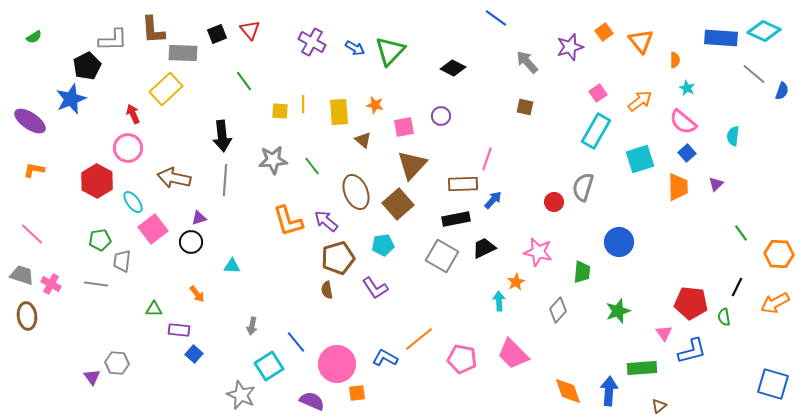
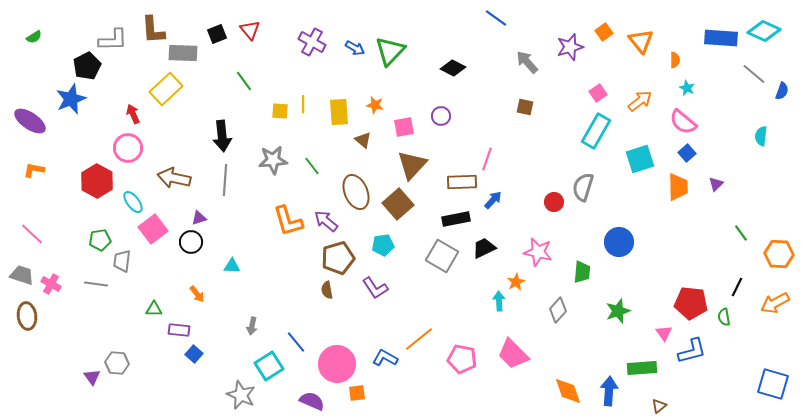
cyan semicircle at (733, 136): moved 28 px right
brown rectangle at (463, 184): moved 1 px left, 2 px up
